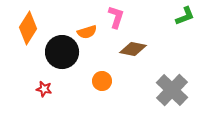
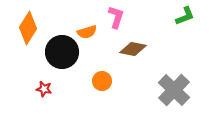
gray cross: moved 2 px right
